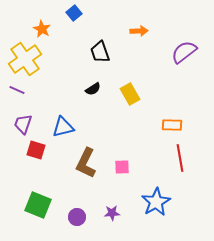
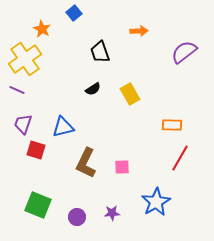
red line: rotated 40 degrees clockwise
